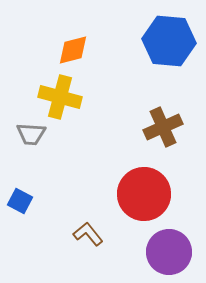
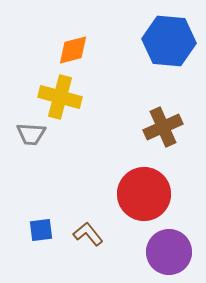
blue square: moved 21 px right, 29 px down; rotated 35 degrees counterclockwise
